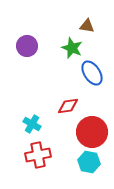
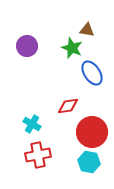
brown triangle: moved 4 px down
